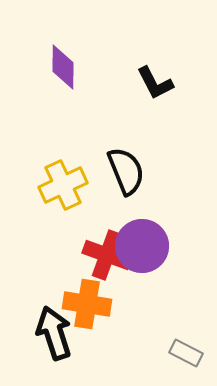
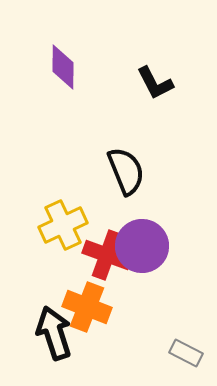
yellow cross: moved 40 px down
orange cross: moved 3 px down; rotated 12 degrees clockwise
